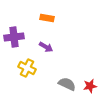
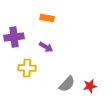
yellow cross: rotated 24 degrees counterclockwise
gray semicircle: rotated 108 degrees clockwise
